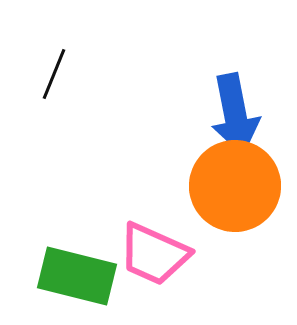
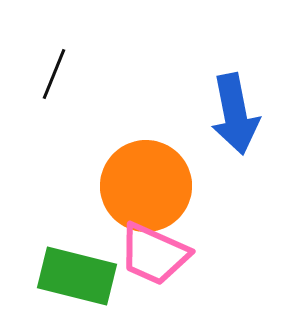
orange circle: moved 89 px left
